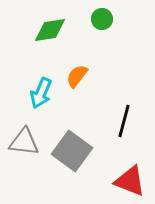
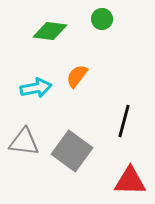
green diamond: moved 1 px down; rotated 16 degrees clockwise
cyan arrow: moved 5 px left, 5 px up; rotated 124 degrees counterclockwise
red triangle: rotated 20 degrees counterclockwise
